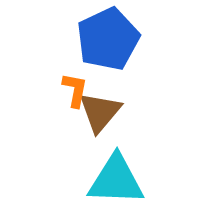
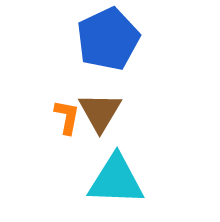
orange L-shape: moved 8 px left, 27 px down
brown triangle: rotated 9 degrees counterclockwise
